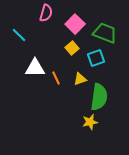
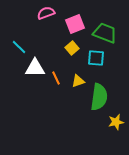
pink semicircle: rotated 126 degrees counterclockwise
pink square: rotated 24 degrees clockwise
cyan line: moved 12 px down
cyan square: rotated 24 degrees clockwise
yellow triangle: moved 2 px left, 2 px down
yellow star: moved 26 px right
